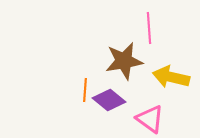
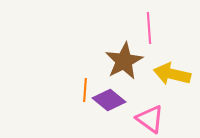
brown star: rotated 18 degrees counterclockwise
yellow arrow: moved 1 px right, 3 px up
